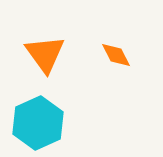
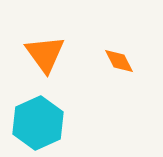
orange diamond: moved 3 px right, 6 px down
